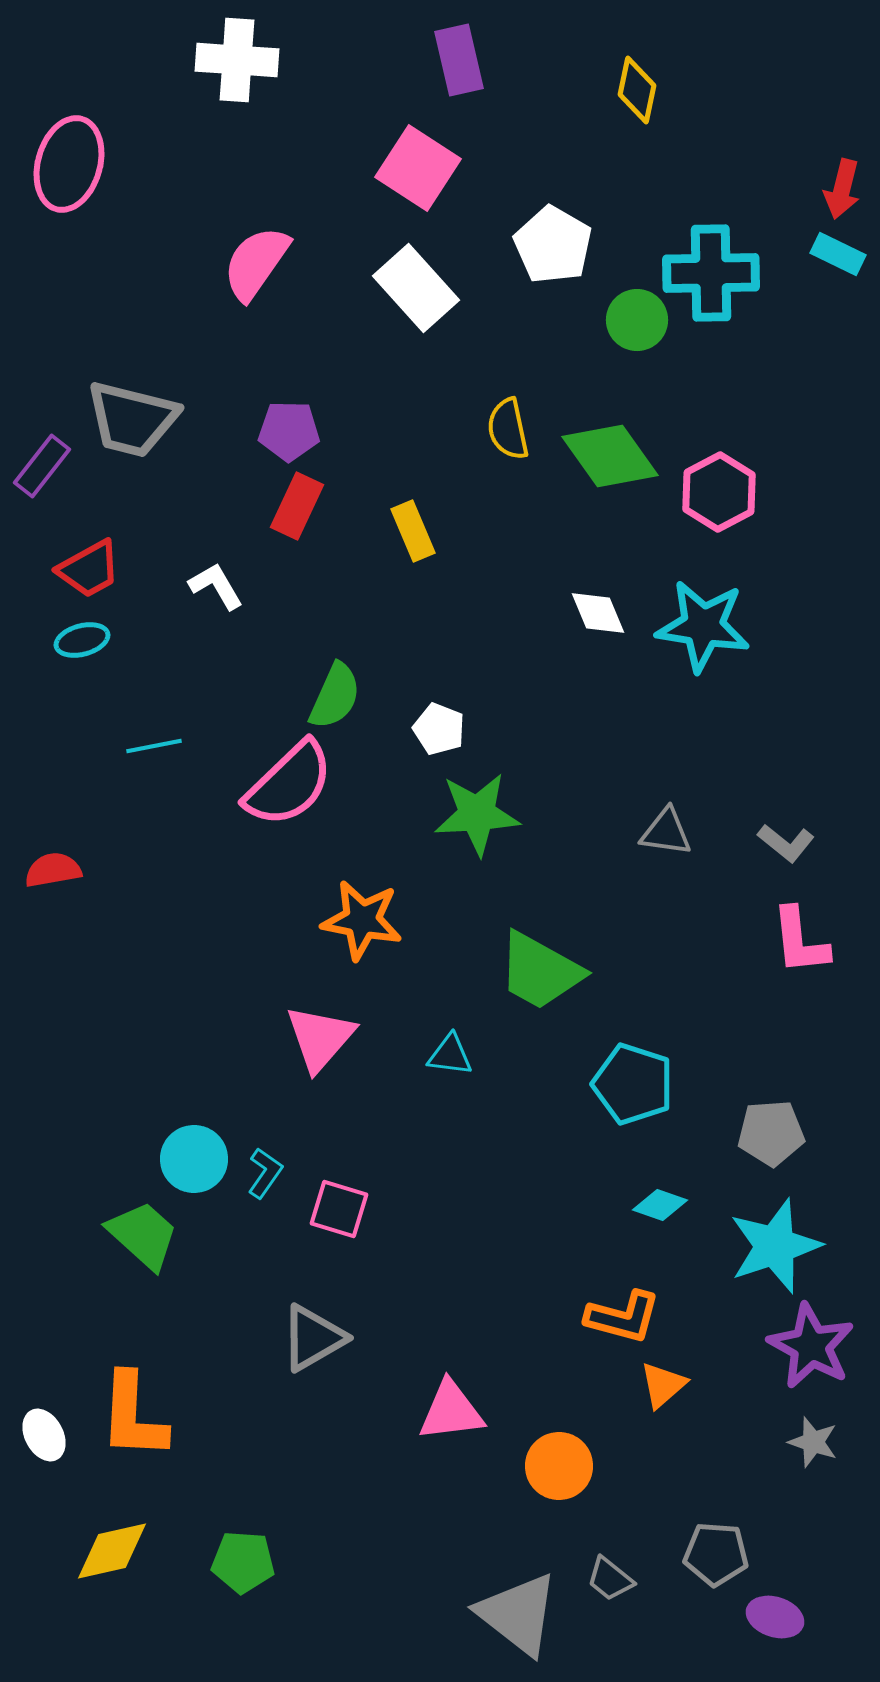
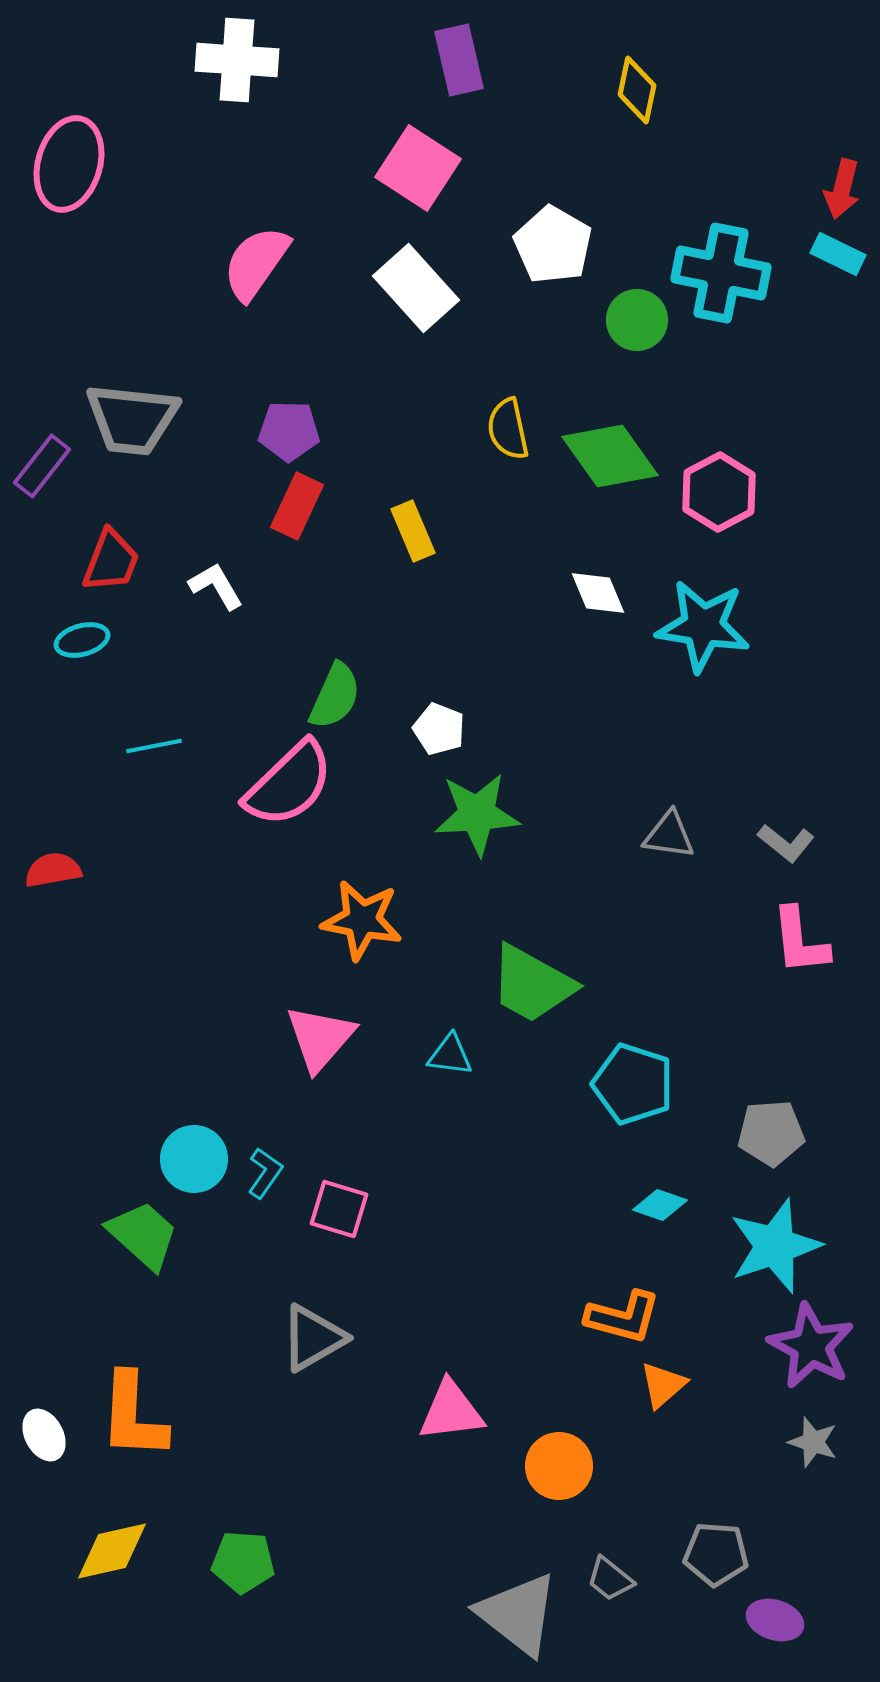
cyan cross at (711, 273): moved 10 px right; rotated 12 degrees clockwise
gray trapezoid at (132, 419): rotated 8 degrees counterclockwise
red trapezoid at (89, 569): moved 22 px right, 8 px up; rotated 40 degrees counterclockwise
white diamond at (598, 613): moved 20 px up
gray triangle at (666, 832): moved 3 px right, 3 px down
green trapezoid at (540, 971): moved 8 px left, 13 px down
purple ellipse at (775, 1617): moved 3 px down
